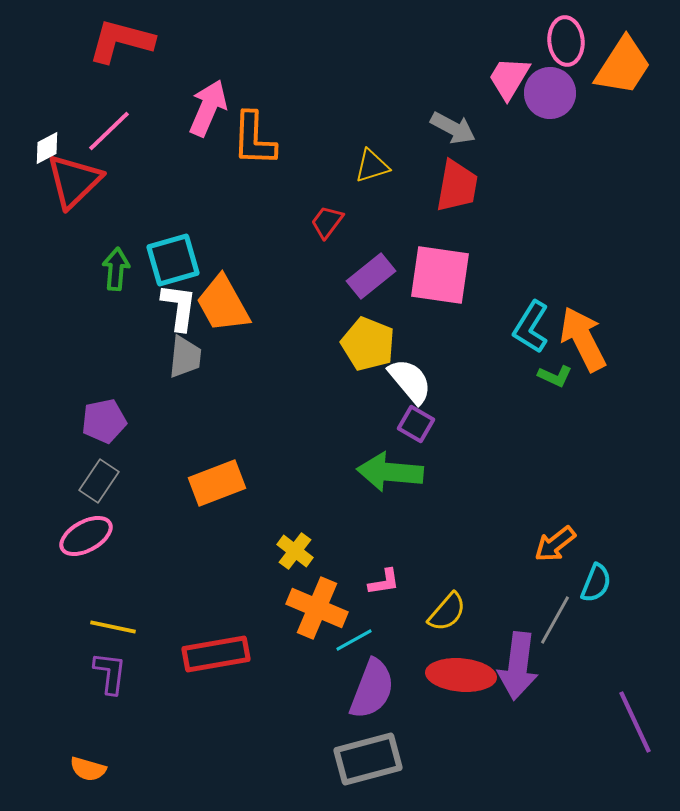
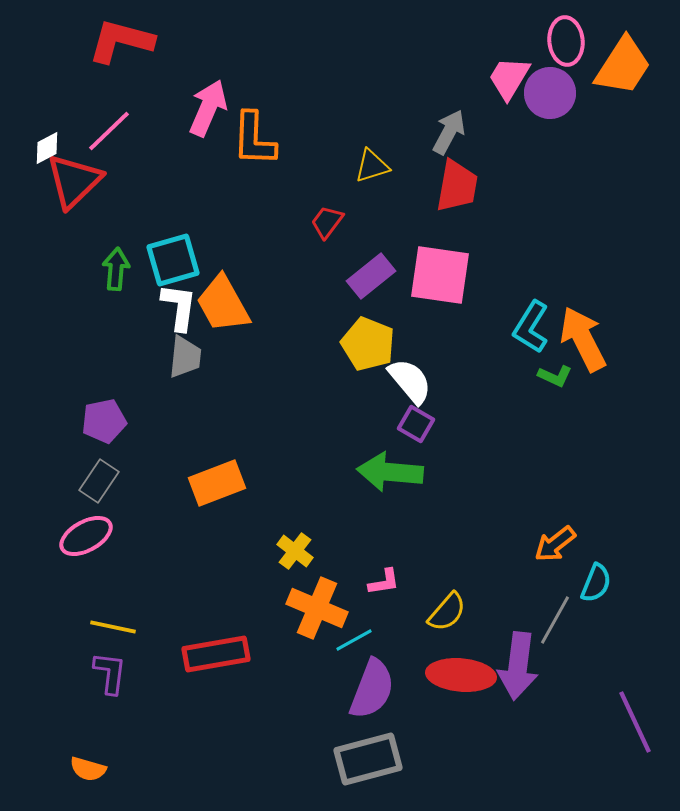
gray arrow at (453, 128): moved 4 px left, 4 px down; rotated 90 degrees counterclockwise
